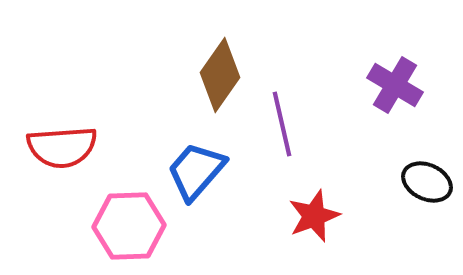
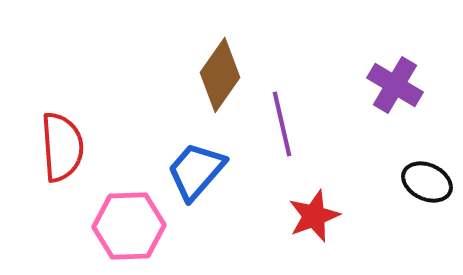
red semicircle: rotated 90 degrees counterclockwise
